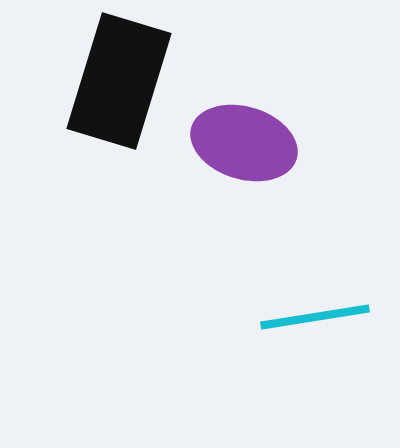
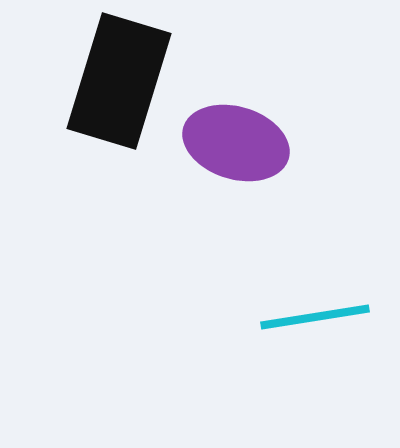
purple ellipse: moved 8 px left
